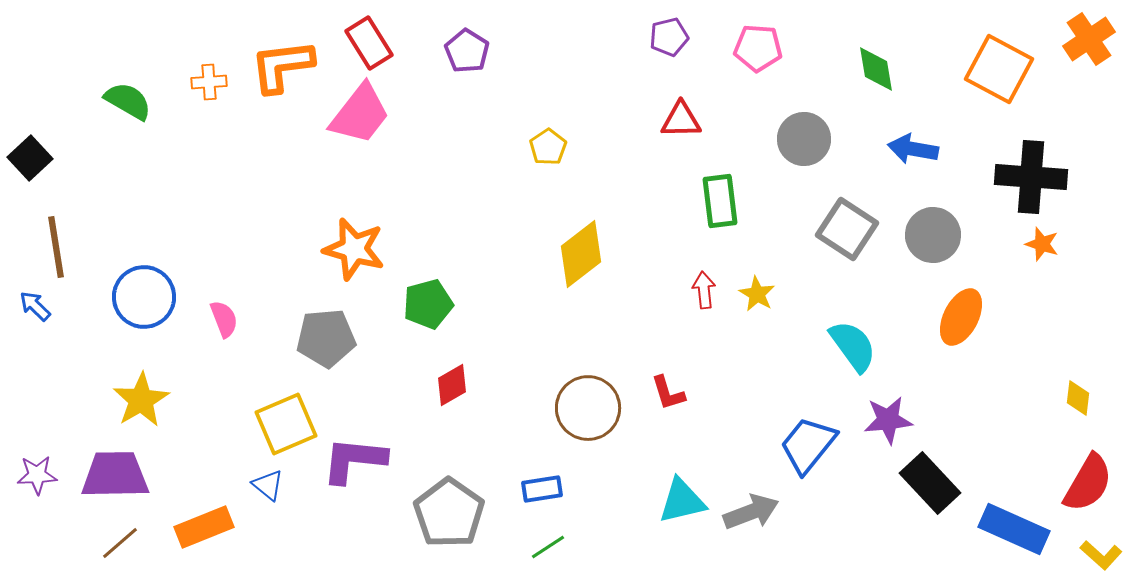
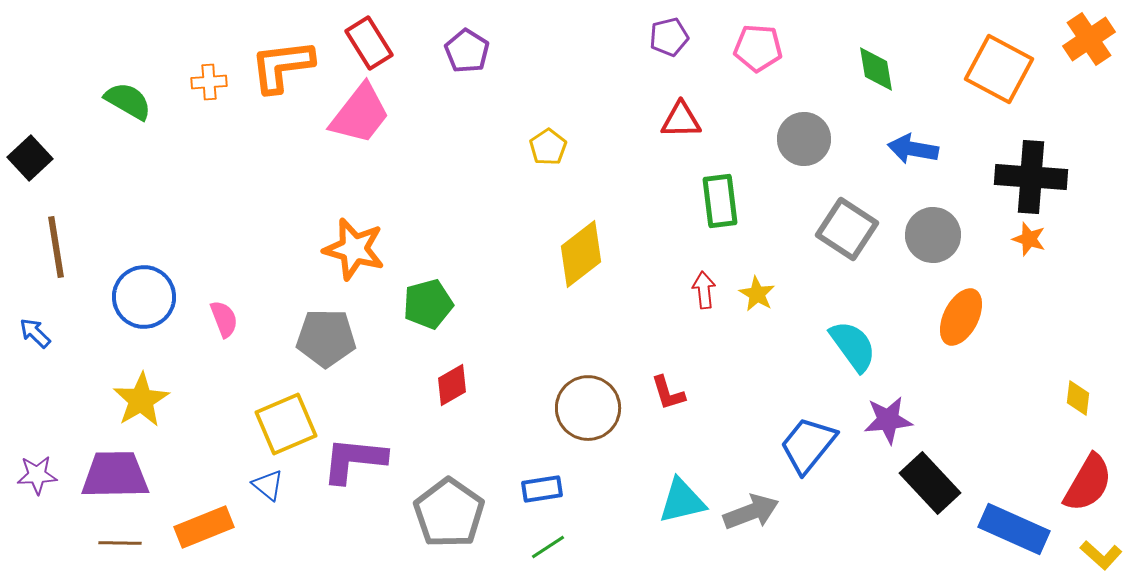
orange star at (1042, 244): moved 13 px left, 5 px up
blue arrow at (35, 306): moved 27 px down
gray pentagon at (326, 338): rotated 6 degrees clockwise
brown line at (120, 543): rotated 42 degrees clockwise
